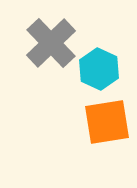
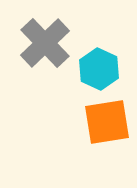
gray cross: moved 6 px left
